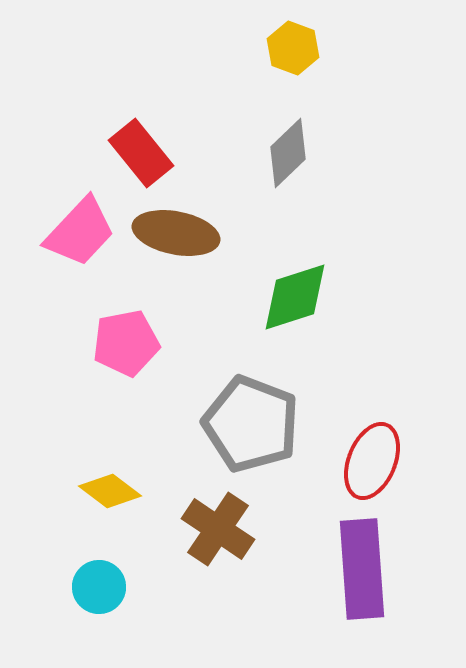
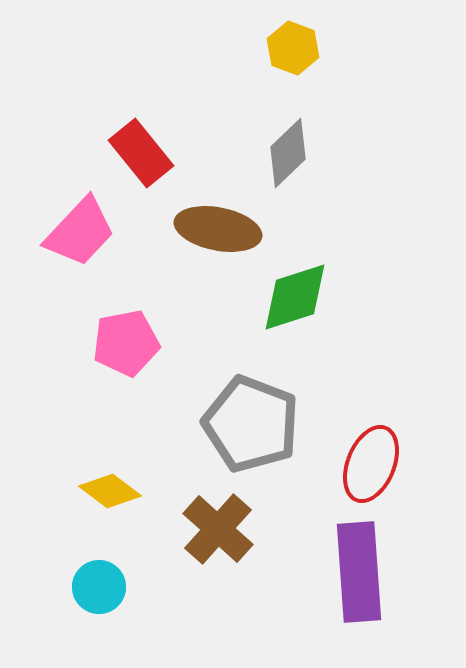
brown ellipse: moved 42 px right, 4 px up
red ellipse: moved 1 px left, 3 px down
brown cross: rotated 8 degrees clockwise
purple rectangle: moved 3 px left, 3 px down
